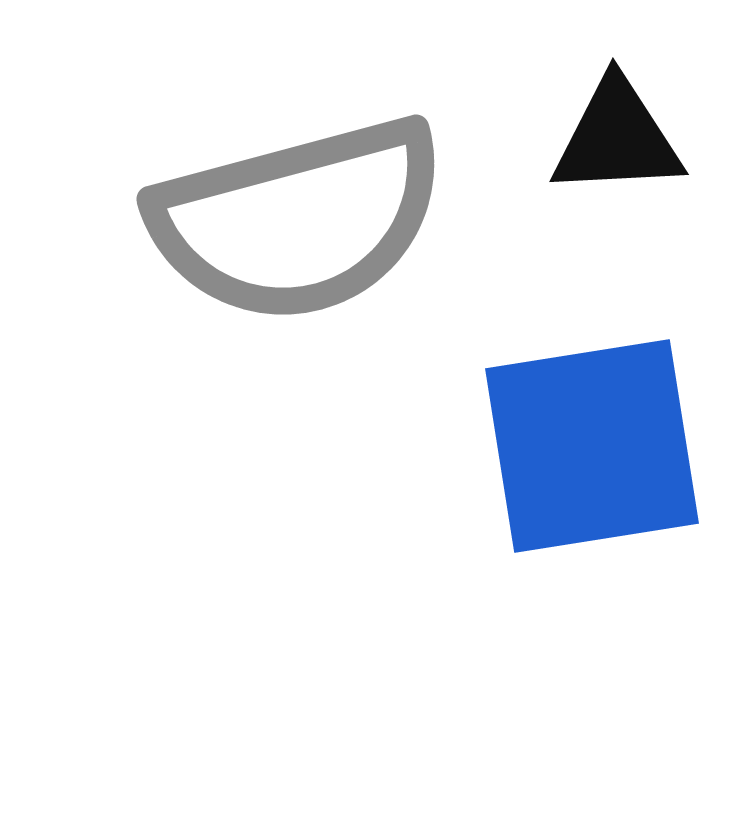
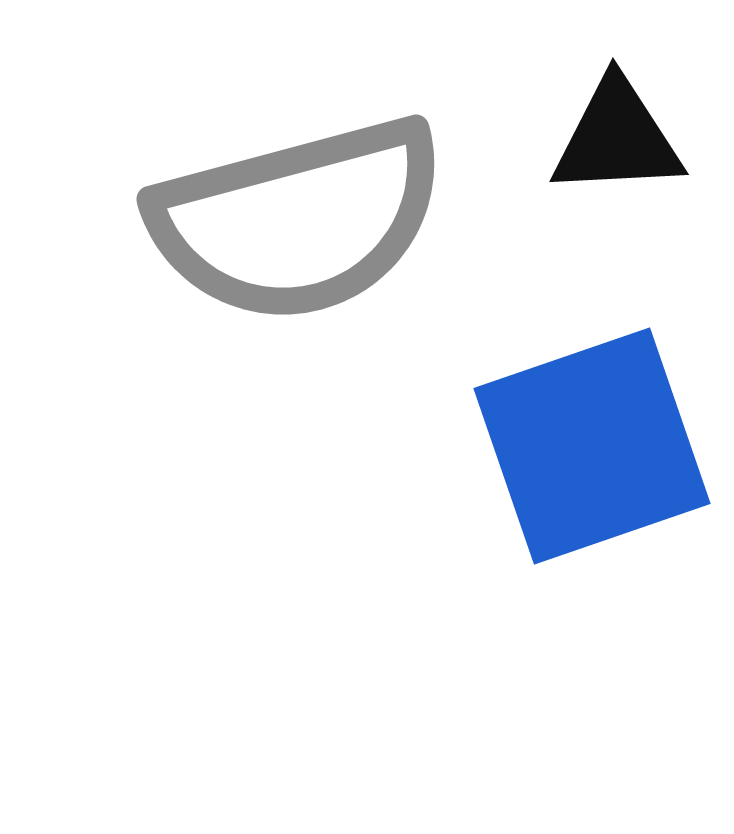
blue square: rotated 10 degrees counterclockwise
